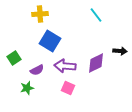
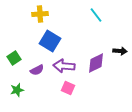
purple arrow: moved 1 px left
green star: moved 10 px left, 2 px down
